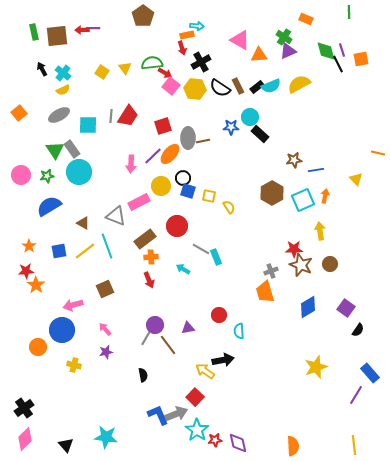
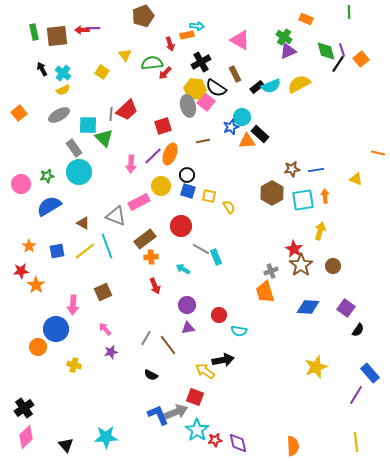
brown pentagon at (143, 16): rotated 15 degrees clockwise
red arrow at (182, 48): moved 12 px left, 4 px up
orange triangle at (259, 55): moved 12 px left, 86 px down
orange square at (361, 59): rotated 28 degrees counterclockwise
black line at (338, 64): rotated 60 degrees clockwise
yellow triangle at (125, 68): moved 13 px up
red arrow at (165, 73): rotated 104 degrees clockwise
pink square at (171, 86): moved 35 px right, 16 px down
brown rectangle at (238, 86): moved 3 px left, 12 px up
black semicircle at (220, 88): moved 4 px left
gray line at (111, 116): moved 2 px up
red trapezoid at (128, 116): moved 1 px left, 6 px up; rotated 15 degrees clockwise
cyan circle at (250, 117): moved 8 px left
blue star at (231, 127): rotated 21 degrees counterclockwise
gray ellipse at (188, 138): moved 32 px up; rotated 15 degrees counterclockwise
gray rectangle at (72, 149): moved 2 px right, 1 px up
green triangle at (55, 150): moved 49 px right, 12 px up; rotated 12 degrees counterclockwise
orange ellipse at (170, 154): rotated 20 degrees counterclockwise
brown star at (294, 160): moved 2 px left, 9 px down
pink circle at (21, 175): moved 9 px down
black circle at (183, 178): moved 4 px right, 3 px up
yellow triangle at (356, 179): rotated 24 degrees counterclockwise
orange arrow at (325, 196): rotated 16 degrees counterclockwise
cyan square at (303, 200): rotated 15 degrees clockwise
red circle at (177, 226): moved 4 px right
yellow arrow at (320, 231): rotated 24 degrees clockwise
red star at (294, 249): rotated 30 degrees clockwise
blue square at (59, 251): moved 2 px left
brown circle at (330, 264): moved 3 px right, 2 px down
brown star at (301, 265): rotated 15 degrees clockwise
red star at (26, 271): moved 5 px left
red arrow at (149, 280): moved 6 px right, 6 px down
brown square at (105, 289): moved 2 px left, 3 px down
pink arrow at (73, 305): rotated 72 degrees counterclockwise
blue diamond at (308, 307): rotated 35 degrees clockwise
purple circle at (155, 325): moved 32 px right, 20 px up
blue circle at (62, 330): moved 6 px left, 1 px up
cyan semicircle at (239, 331): rotated 77 degrees counterclockwise
purple star at (106, 352): moved 5 px right
black semicircle at (143, 375): moved 8 px right; rotated 128 degrees clockwise
red square at (195, 397): rotated 24 degrees counterclockwise
gray arrow at (176, 414): moved 2 px up
cyan star at (106, 437): rotated 10 degrees counterclockwise
pink diamond at (25, 439): moved 1 px right, 2 px up
yellow line at (354, 445): moved 2 px right, 3 px up
